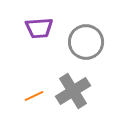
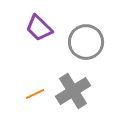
purple trapezoid: rotated 48 degrees clockwise
orange line: moved 1 px right, 2 px up
